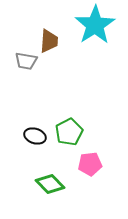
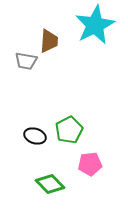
cyan star: rotated 6 degrees clockwise
green pentagon: moved 2 px up
